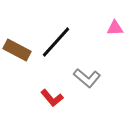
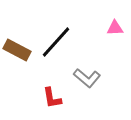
red L-shape: rotated 30 degrees clockwise
